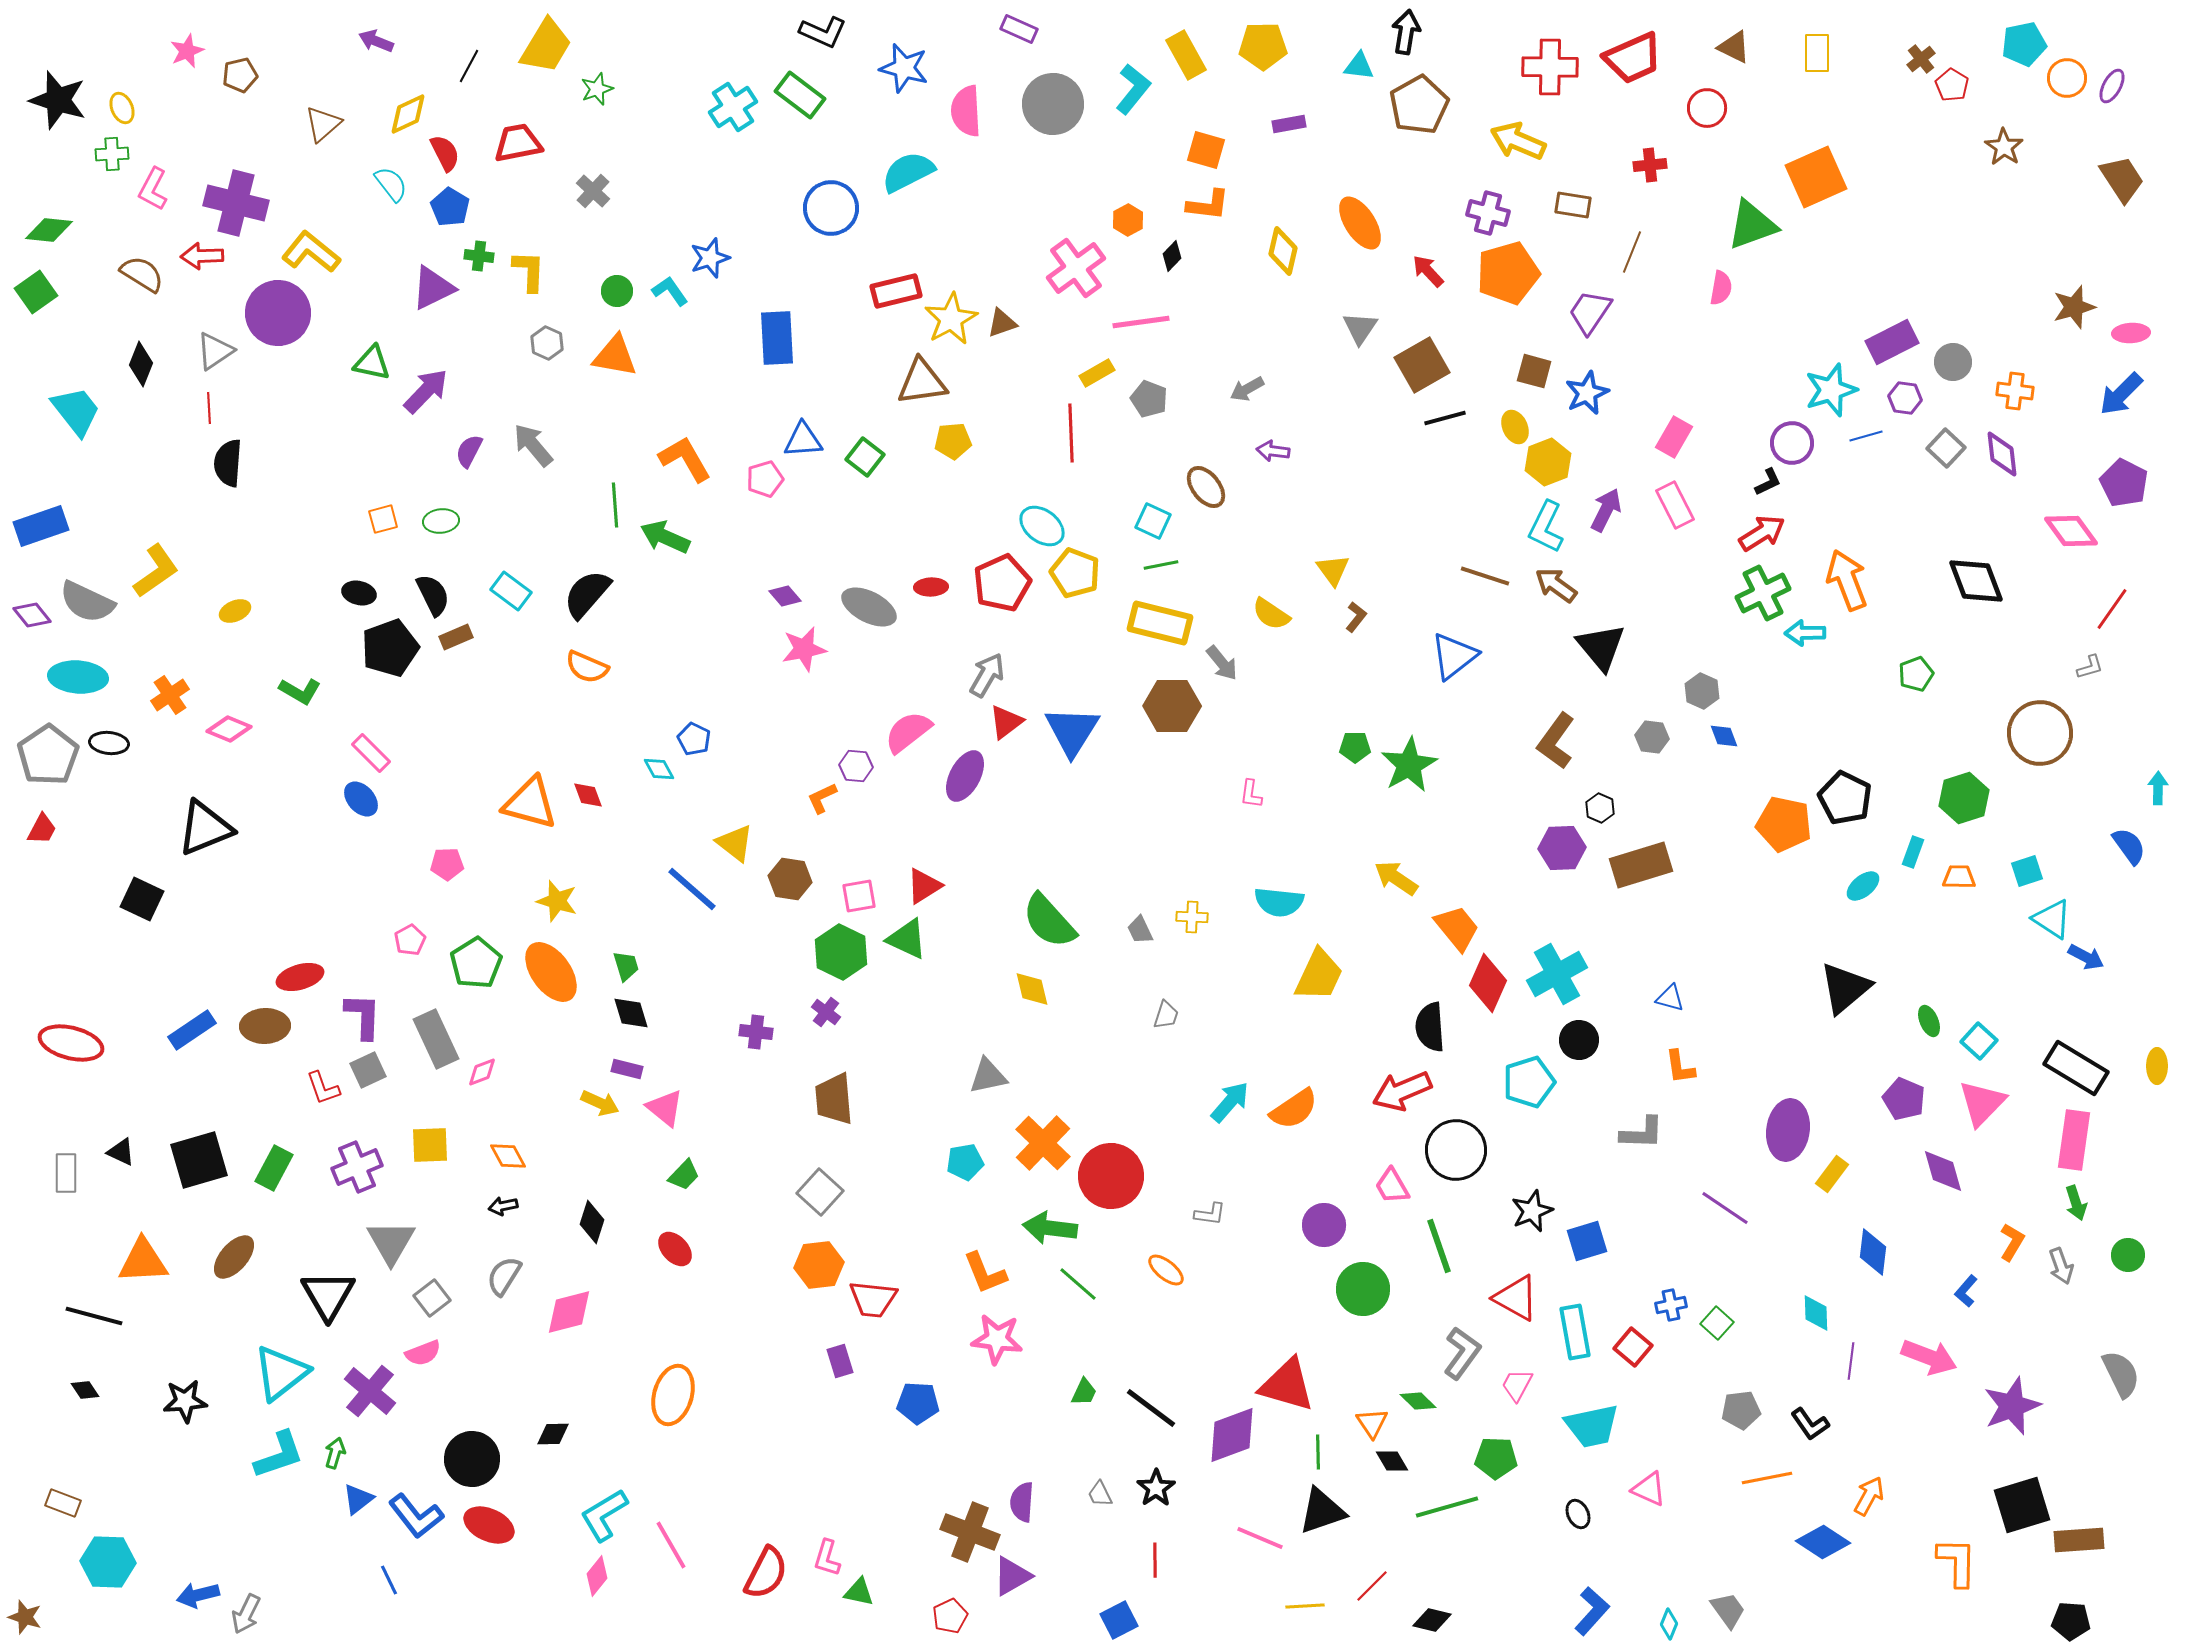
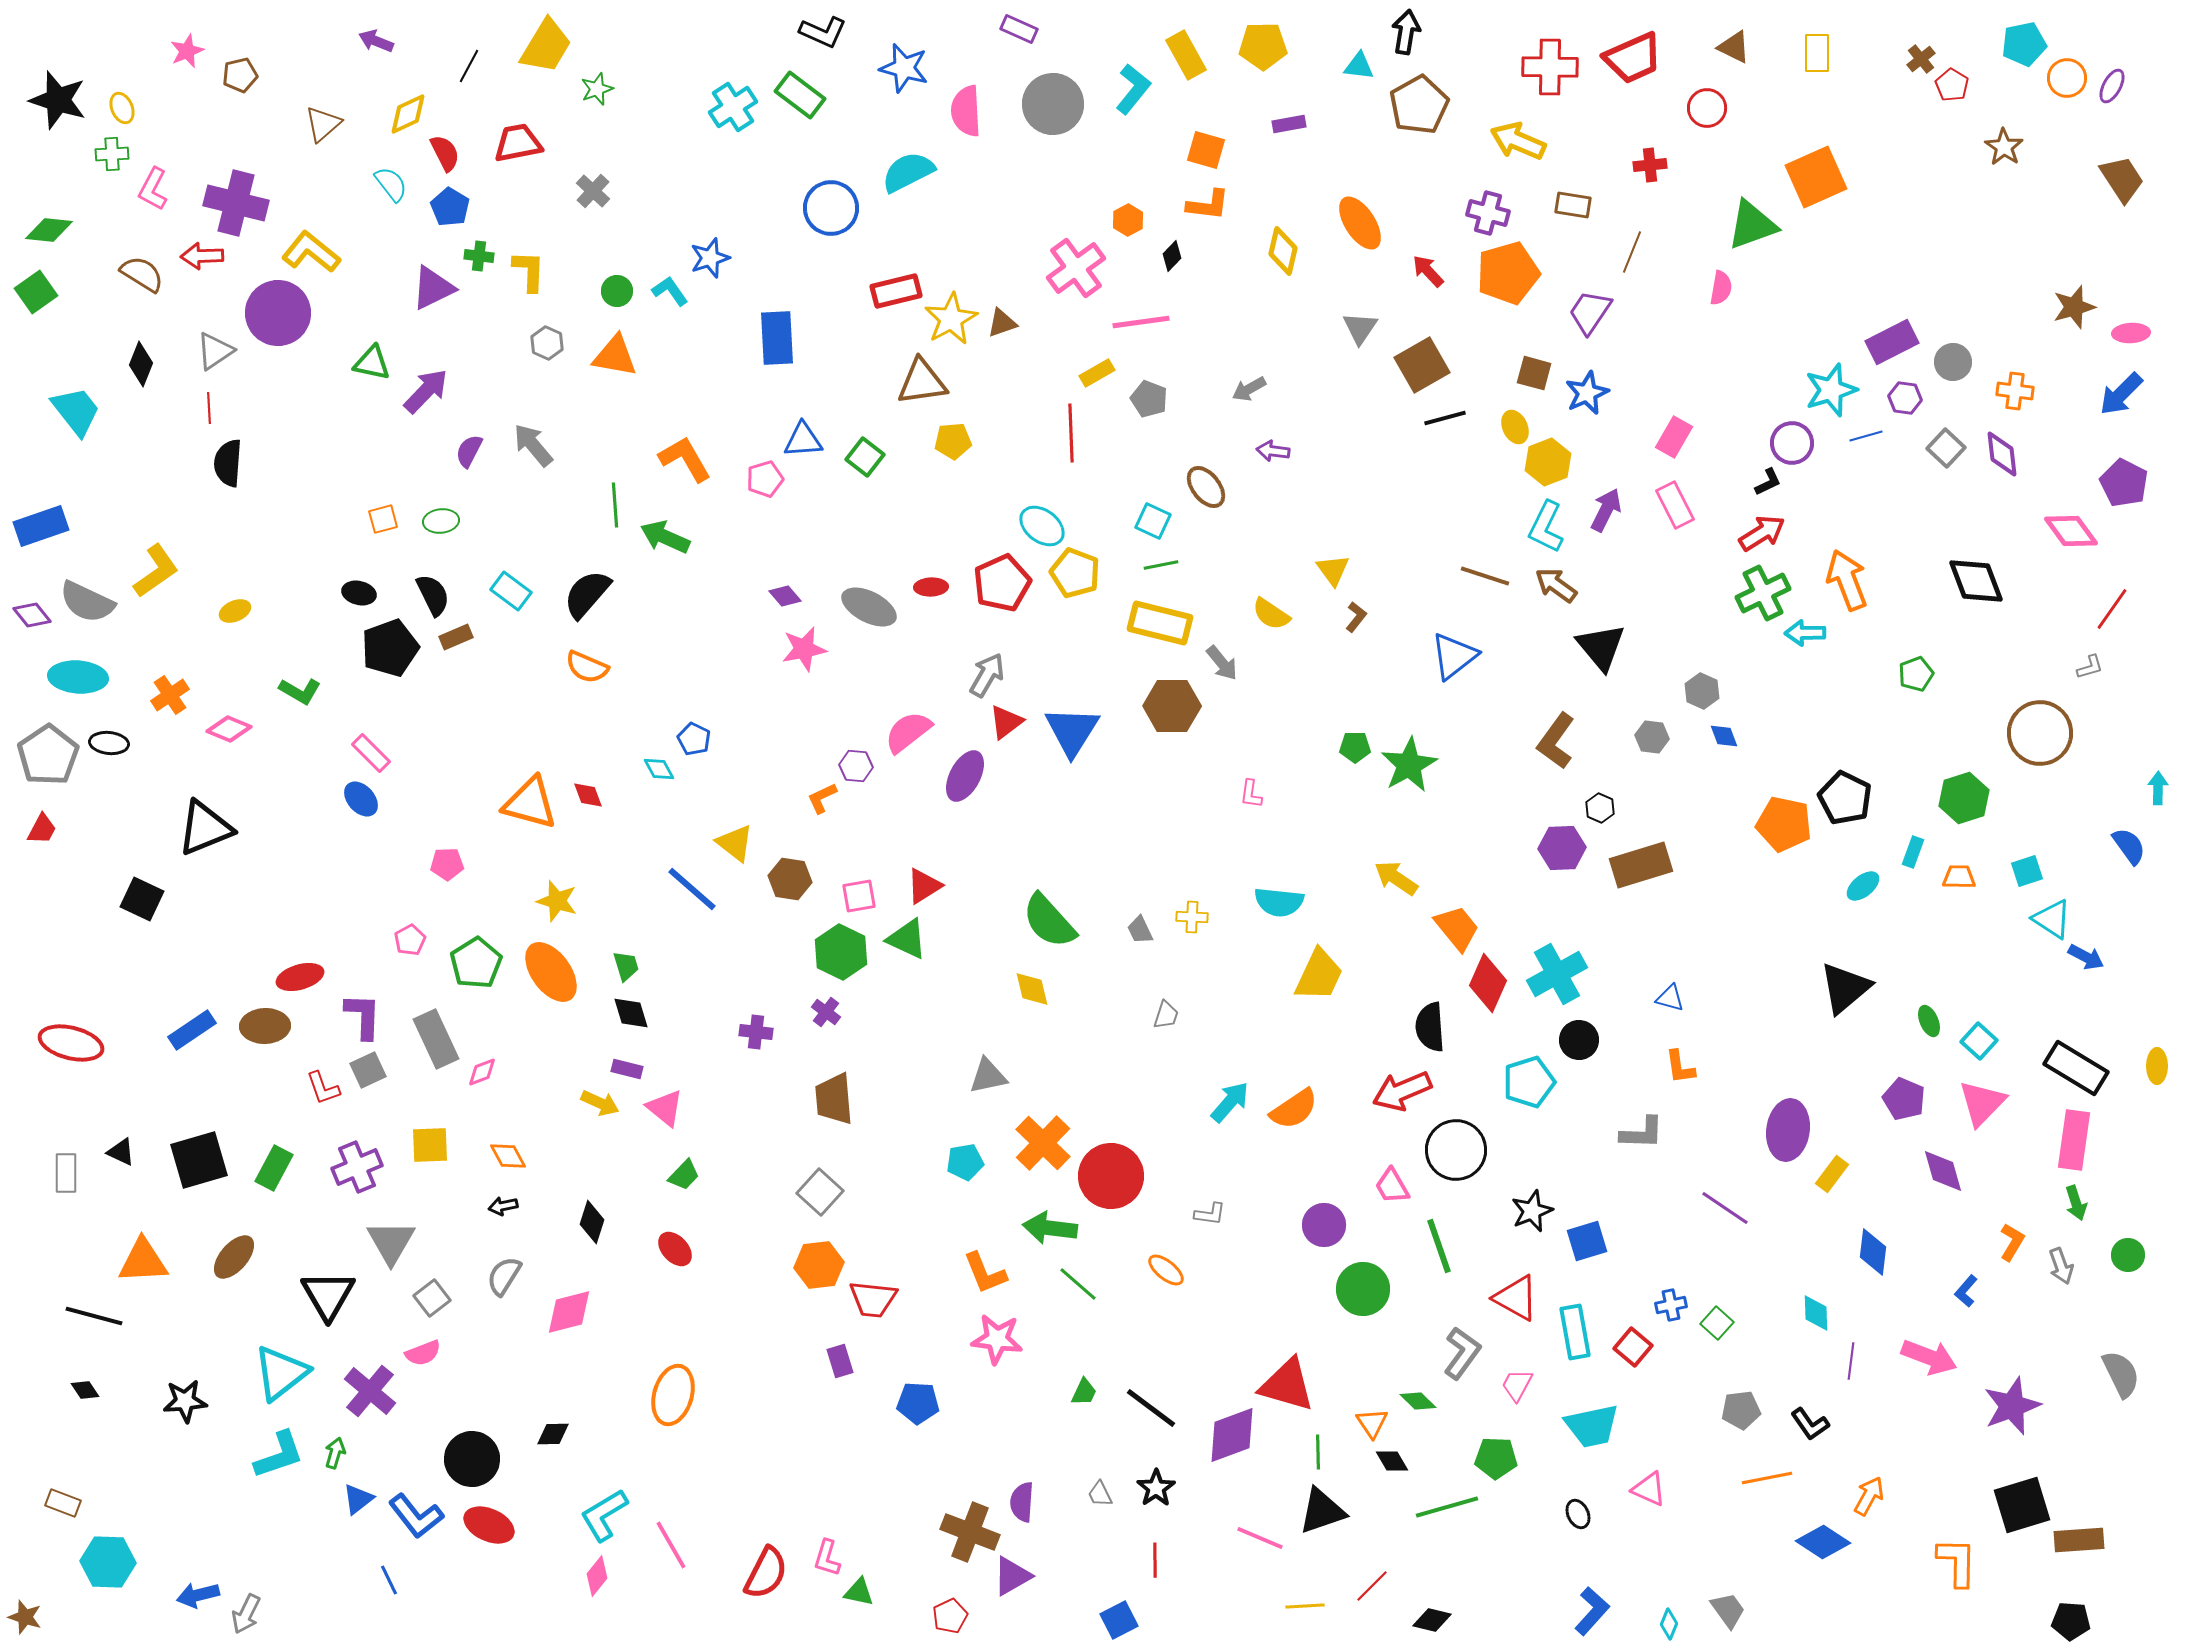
brown square at (1534, 371): moved 2 px down
gray arrow at (1247, 389): moved 2 px right
